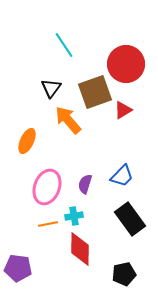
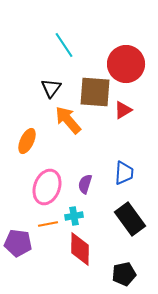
brown square: rotated 24 degrees clockwise
blue trapezoid: moved 2 px right, 3 px up; rotated 40 degrees counterclockwise
purple pentagon: moved 25 px up
